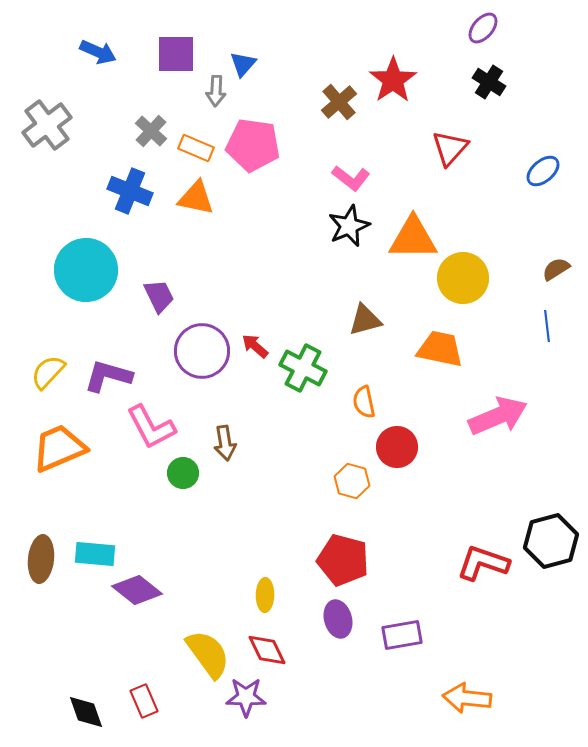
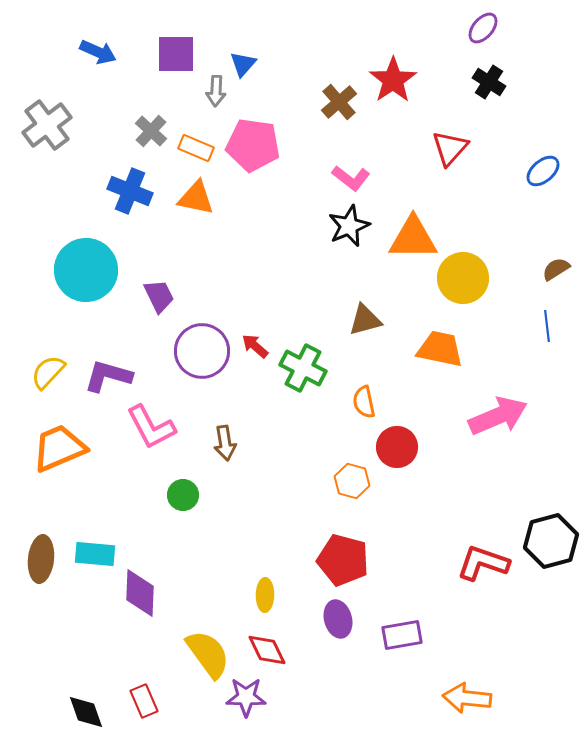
green circle at (183, 473): moved 22 px down
purple diamond at (137, 590): moved 3 px right, 3 px down; rotated 54 degrees clockwise
